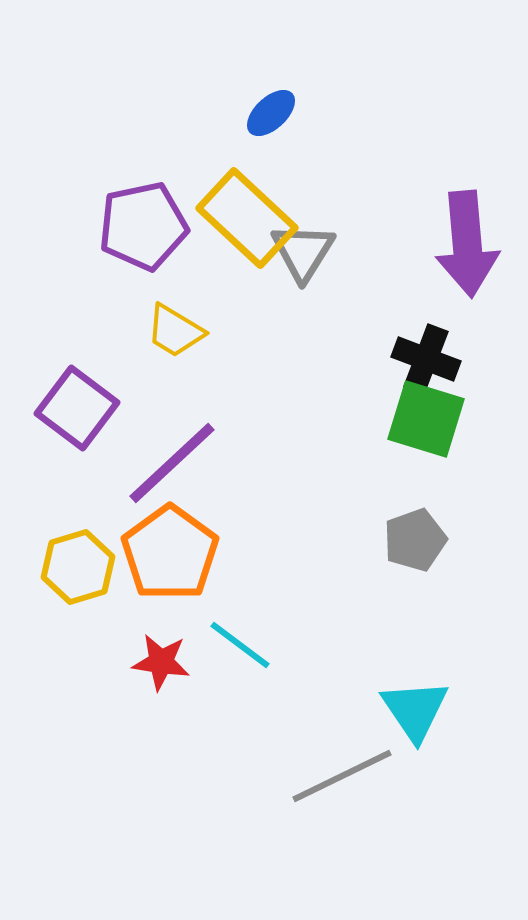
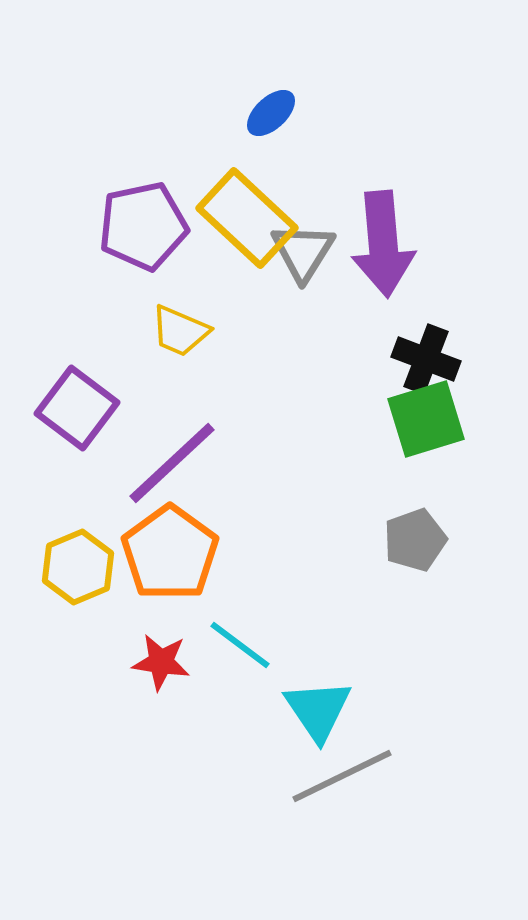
purple arrow: moved 84 px left
yellow trapezoid: moved 5 px right; rotated 8 degrees counterclockwise
green square: rotated 34 degrees counterclockwise
yellow hexagon: rotated 6 degrees counterclockwise
cyan triangle: moved 97 px left
